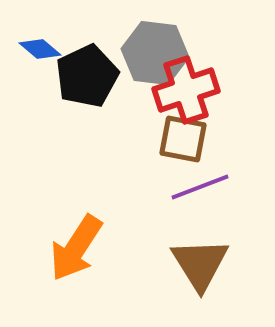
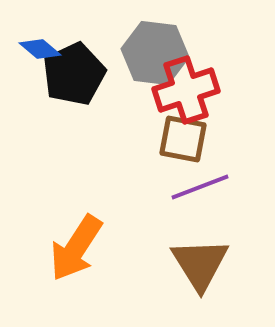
black pentagon: moved 13 px left, 2 px up
